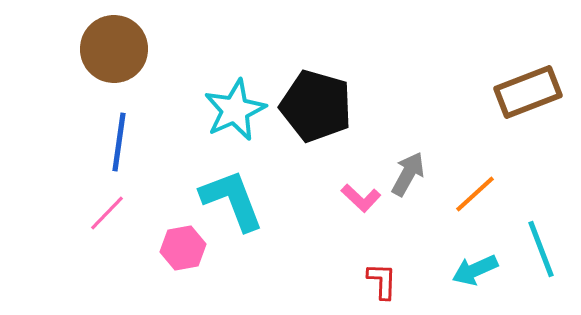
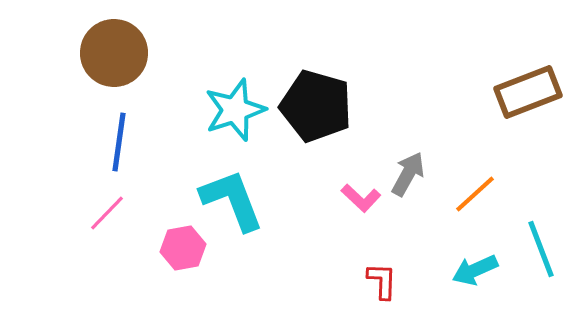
brown circle: moved 4 px down
cyan star: rotated 6 degrees clockwise
